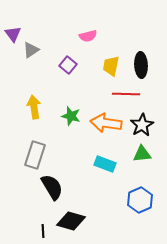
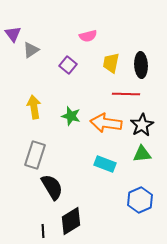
yellow trapezoid: moved 3 px up
black diamond: rotated 48 degrees counterclockwise
